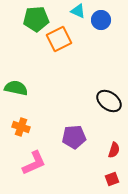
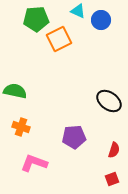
green semicircle: moved 1 px left, 3 px down
pink L-shape: rotated 136 degrees counterclockwise
